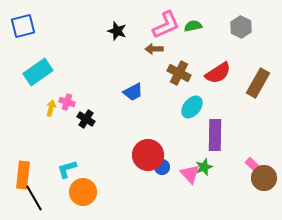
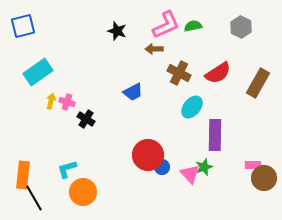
yellow arrow: moved 7 px up
pink rectangle: rotated 42 degrees counterclockwise
